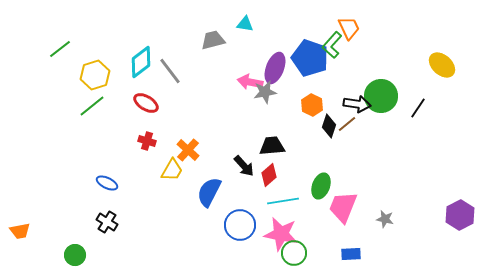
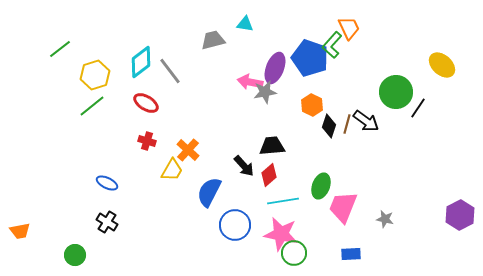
green circle at (381, 96): moved 15 px right, 4 px up
black arrow at (357, 104): moved 9 px right, 17 px down; rotated 28 degrees clockwise
brown line at (347, 124): rotated 36 degrees counterclockwise
blue circle at (240, 225): moved 5 px left
